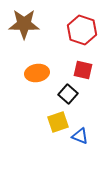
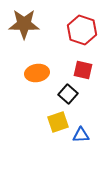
blue triangle: moved 1 px right, 1 px up; rotated 24 degrees counterclockwise
